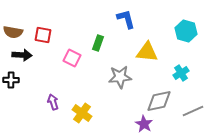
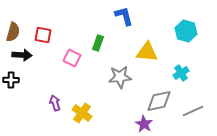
blue L-shape: moved 2 px left, 3 px up
brown semicircle: rotated 84 degrees counterclockwise
purple arrow: moved 2 px right, 1 px down
